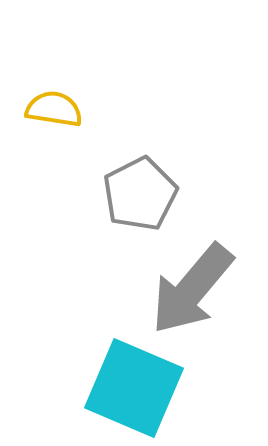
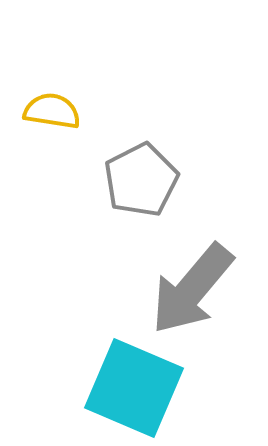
yellow semicircle: moved 2 px left, 2 px down
gray pentagon: moved 1 px right, 14 px up
